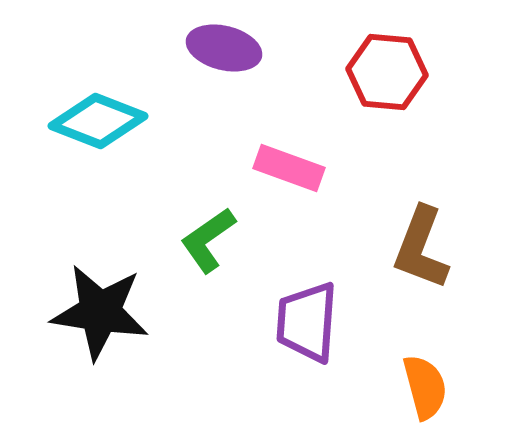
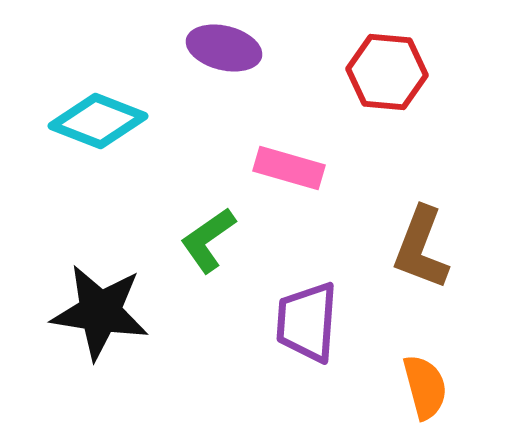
pink rectangle: rotated 4 degrees counterclockwise
